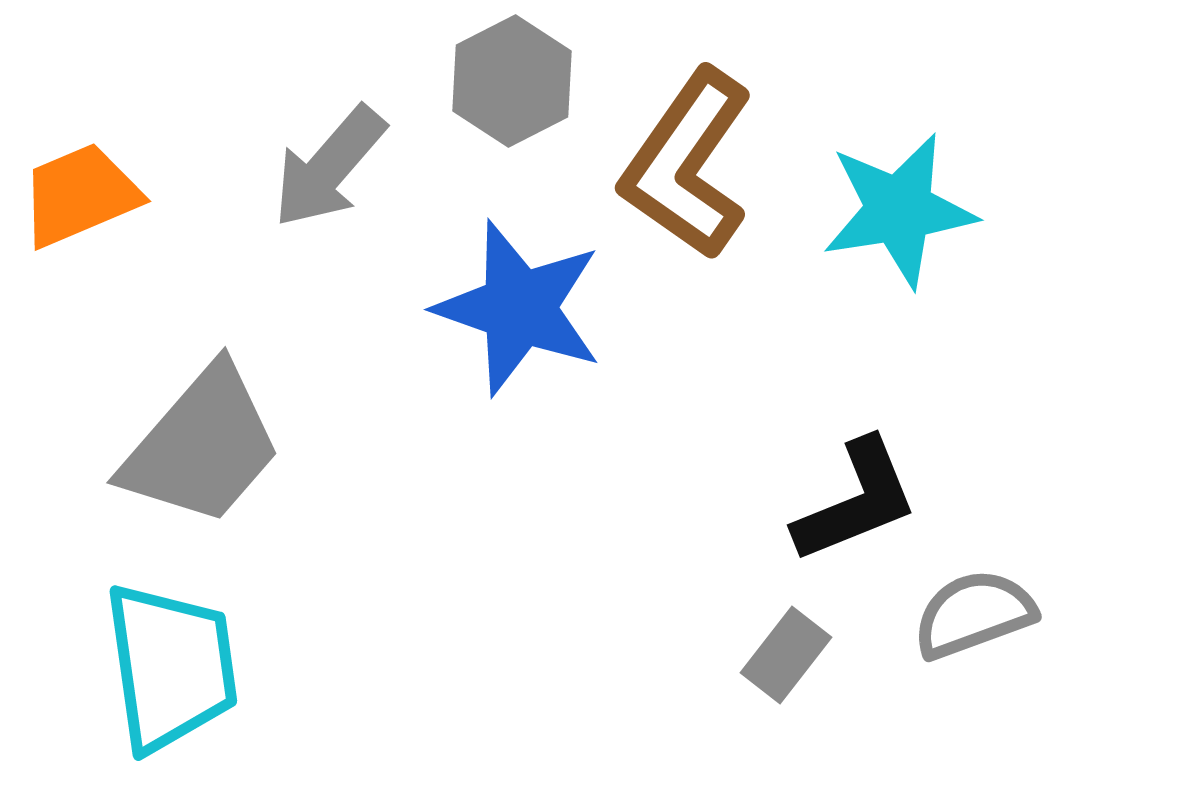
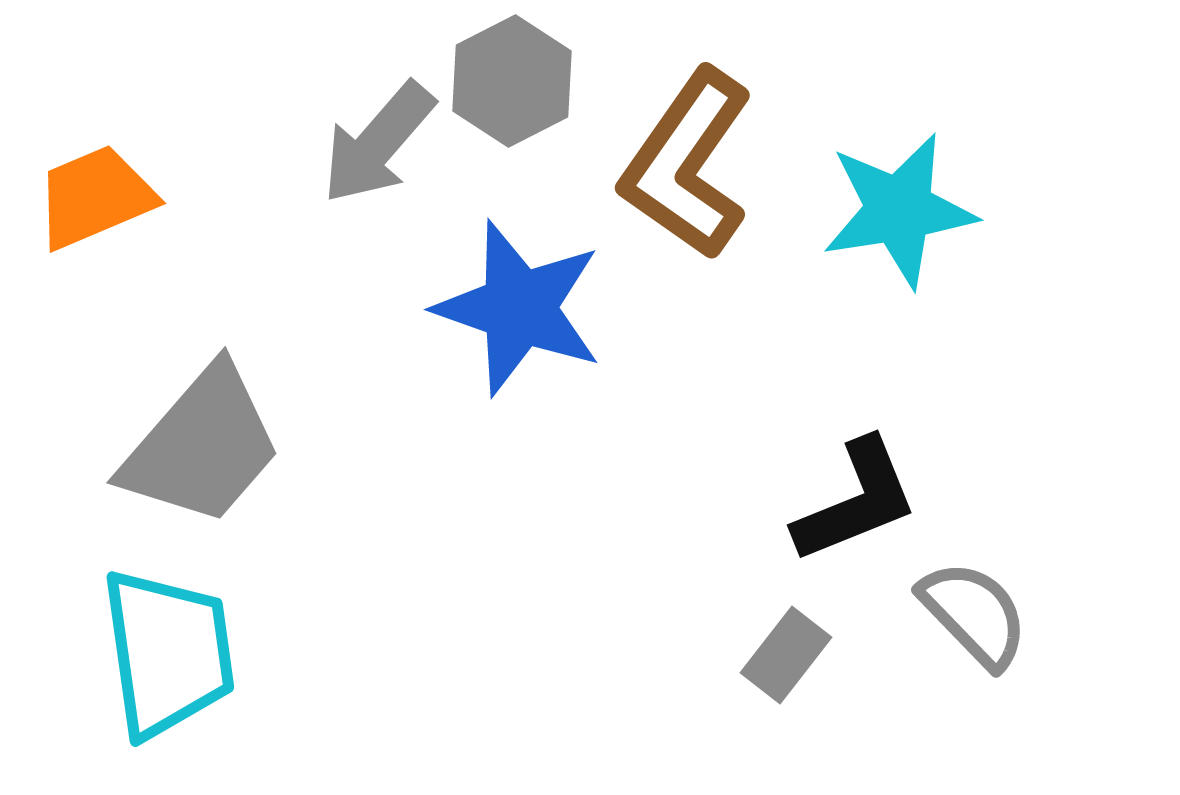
gray arrow: moved 49 px right, 24 px up
orange trapezoid: moved 15 px right, 2 px down
gray semicircle: rotated 66 degrees clockwise
cyan trapezoid: moved 3 px left, 14 px up
